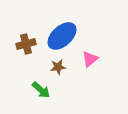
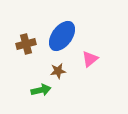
blue ellipse: rotated 12 degrees counterclockwise
brown star: moved 4 px down
green arrow: rotated 54 degrees counterclockwise
